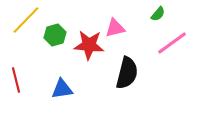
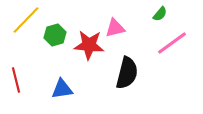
green semicircle: moved 2 px right
